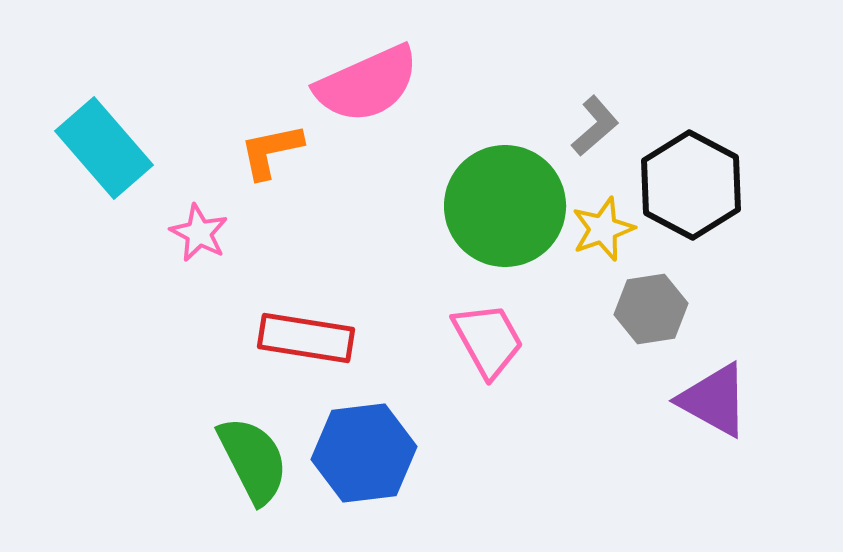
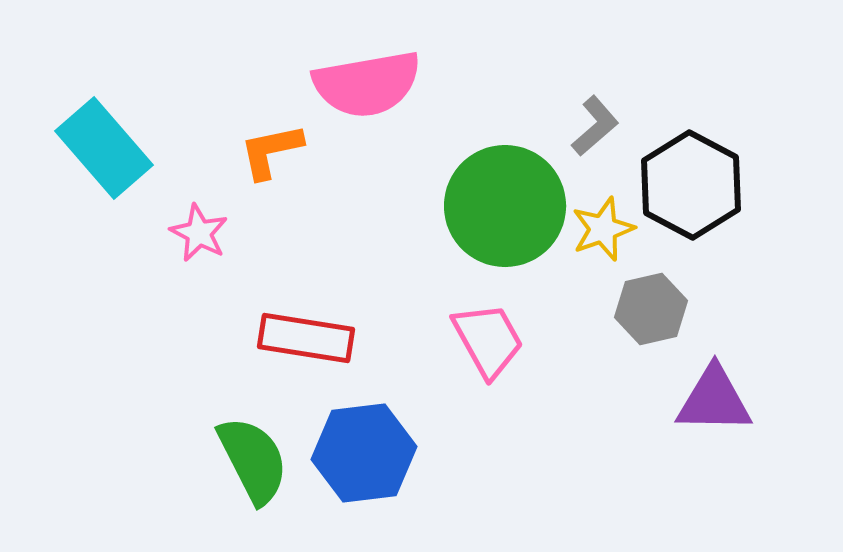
pink semicircle: rotated 14 degrees clockwise
gray hexagon: rotated 4 degrees counterclockwise
purple triangle: rotated 28 degrees counterclockwise
